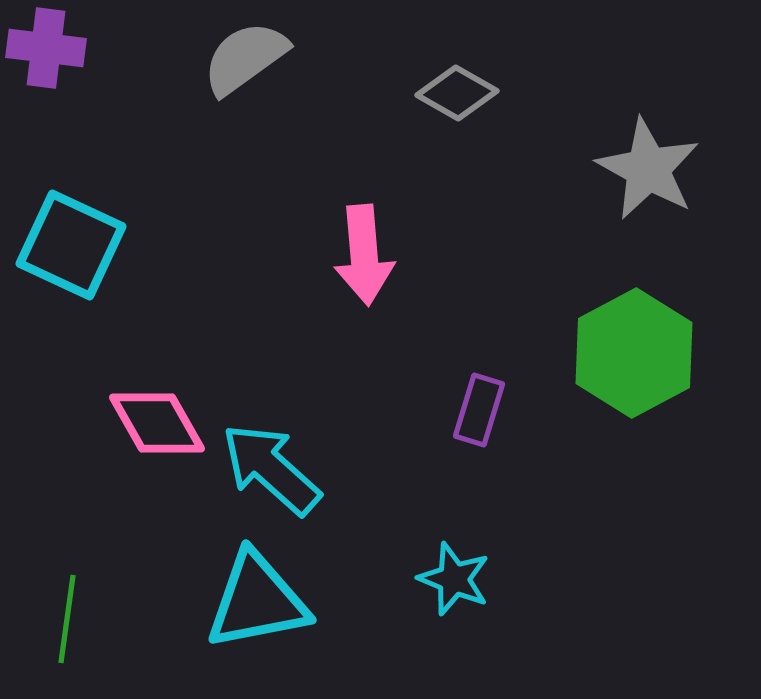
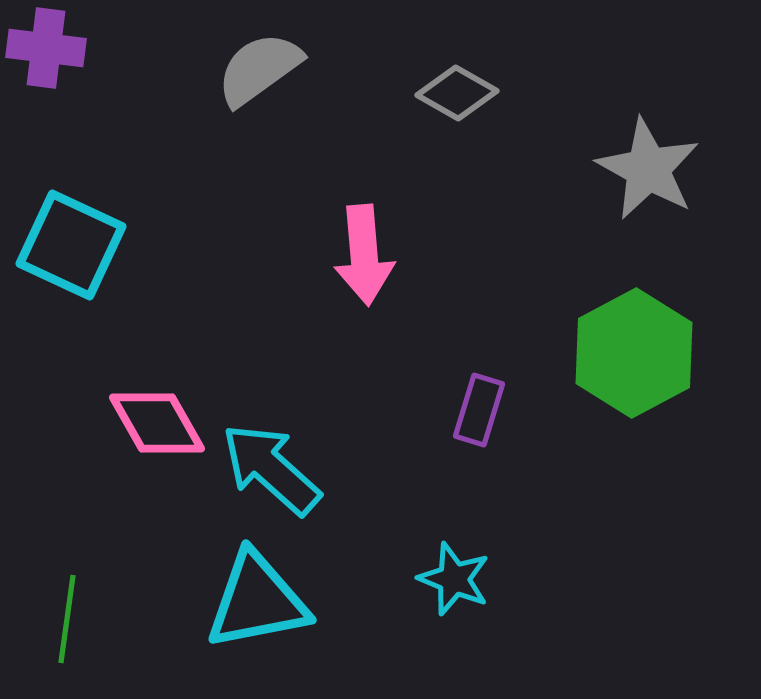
gray semicircle: moved 14 px right, 11 px down
